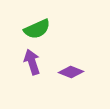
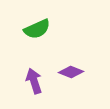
purple arrow: moved 2 px right, 19 px down
